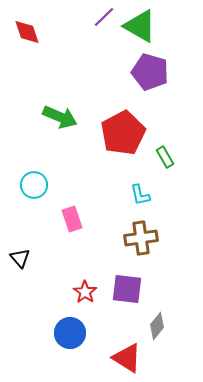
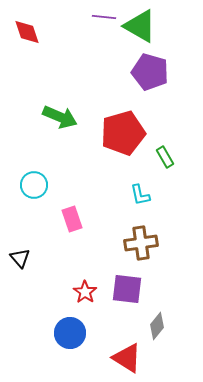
purple line: rotated 50 degrees clockwise
red pentagon: rotated 12 degrees clockwise
brown cross: moved 5 px down
